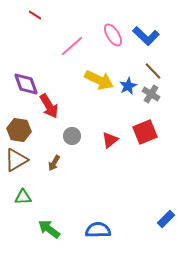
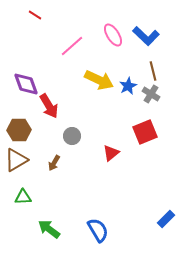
brown line: rotated 30 degrees clockwise
brown hexagon: rotated 10 degrees counterclockwise
red triangle: moved 1 px right, 13 px down
blue semicircle: rotated 60 degrees clockwise
